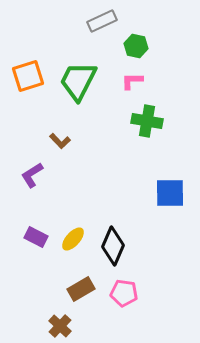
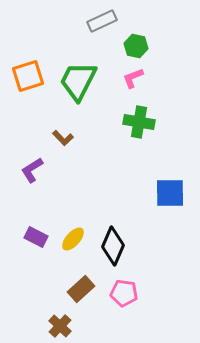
pink L-shape: moved 1 px right, 3 px up; rotated 20 degrees counterclockwise
green cross: moved 8 px left, 1 px down
brown L-shape: moved 3 px right, 3 px up
purple L-shape: moved 5 px up
brown rectangle: rotated 12 degrees counterclockwise
